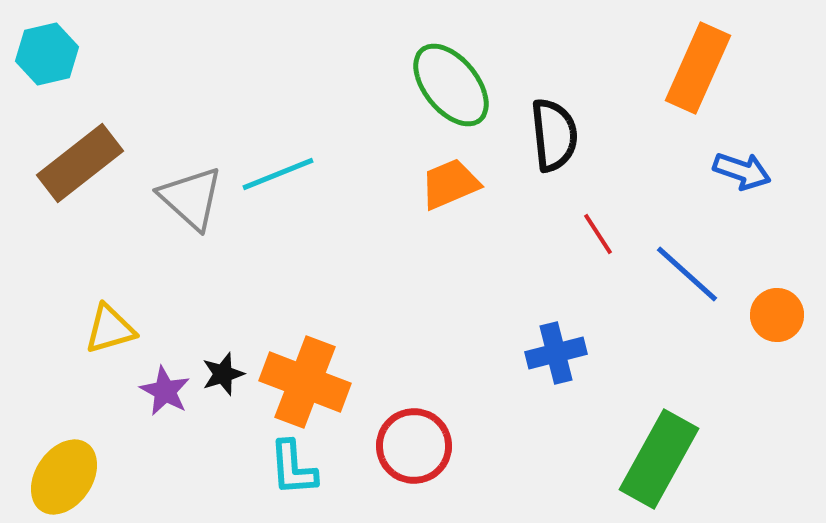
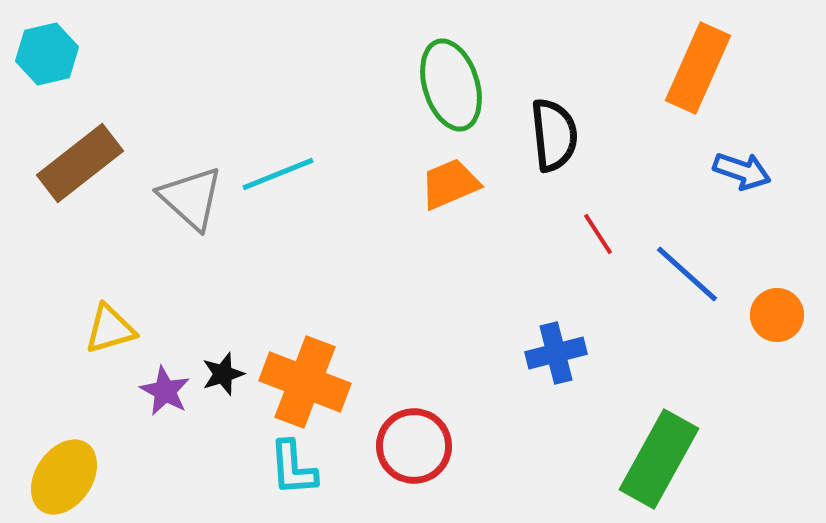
green ellipse: rotated 22 degrees clockwise
